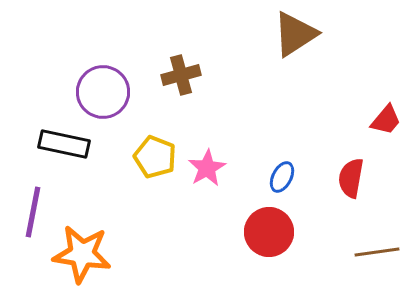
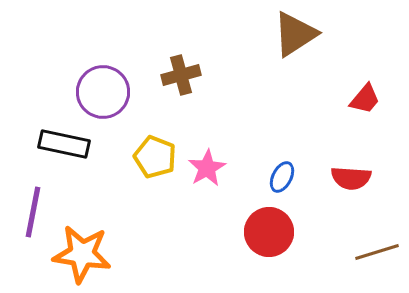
red trapezoid: moved 21 px left, 21 px up
red semicircle: rotated 96 degrees counterclockwise
brown line: rotated 9 degrees counterclockwise
